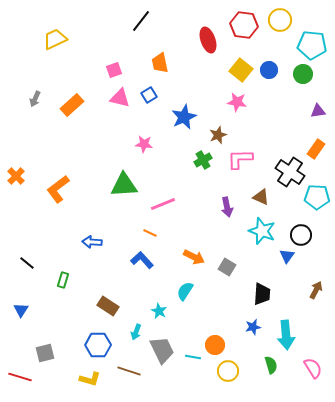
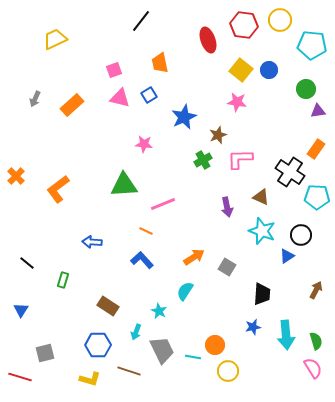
green circle at (303, 74): moved 3 px right, 15 px down
orange line at (150, 233): moved 4 px left, 2 px up
blue triangle at (287, 256): rotated 21 degrees clockwise
orange arrow at (194, 257): rotated 60 degrees counterclockwise
green semicircle at (271, 365): moved 45 px right, 24 px up
